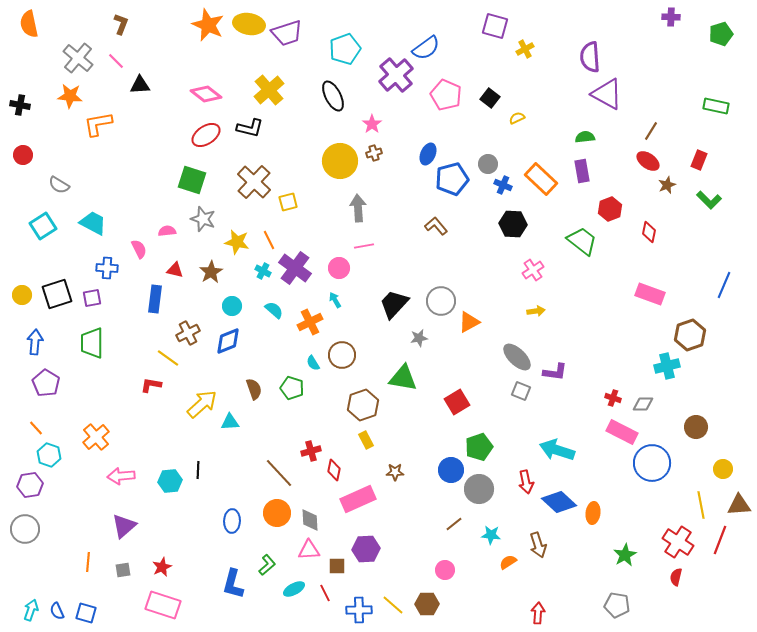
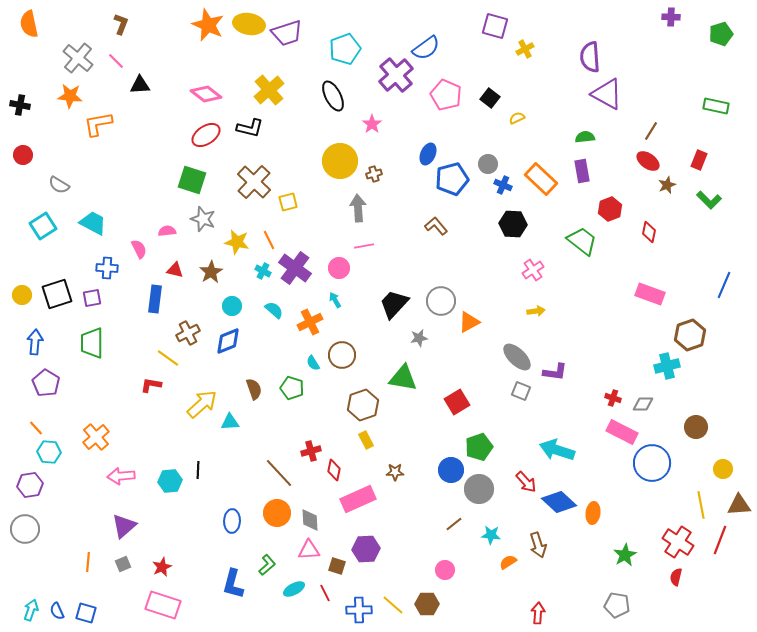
brown cross at (374, 153): moved 21 px down
cyan hexagon at (49, 455): moved 3 px up; rotated 15 degrees counterclockwise
red arrow at (526, 482): rotated 30 degrees counterclockwise
brown square at (337, 566): rotated 18 degrees clockwise
gray square at (123, 570): moved 6 px up; rotated 14 degrees counterclockwise
